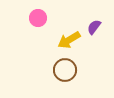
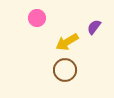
pink circle: moved 1 px left
yellow arrow: moved 2 px left, 2 px down
